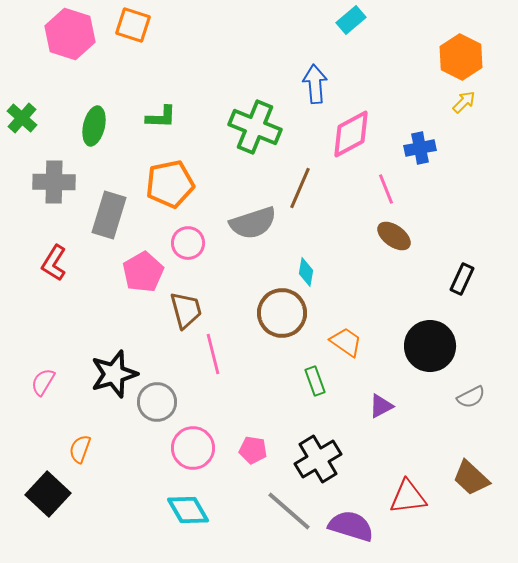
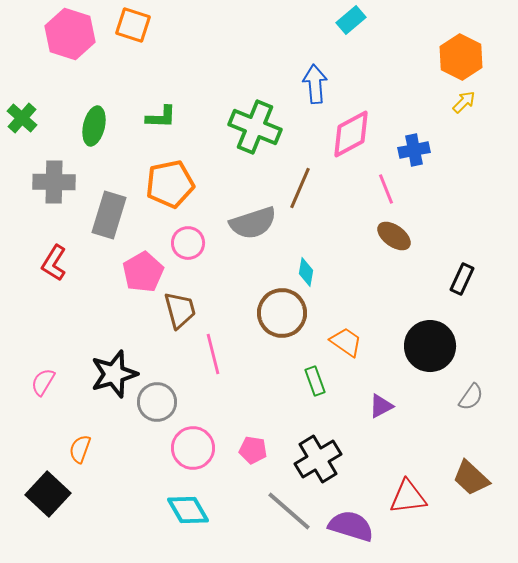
blue cross at (420, 148): moved 6 px left, 2 px down
brown trapezoid at (186, 310): moved 6 px left
gray semicircle at (471, 397): rotated 28 degrees counterclockwise
